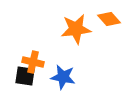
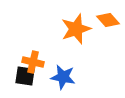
orange diamond: moved 1 px left, 1 px down
orange star: rotated 12 degrees counterclockwise
